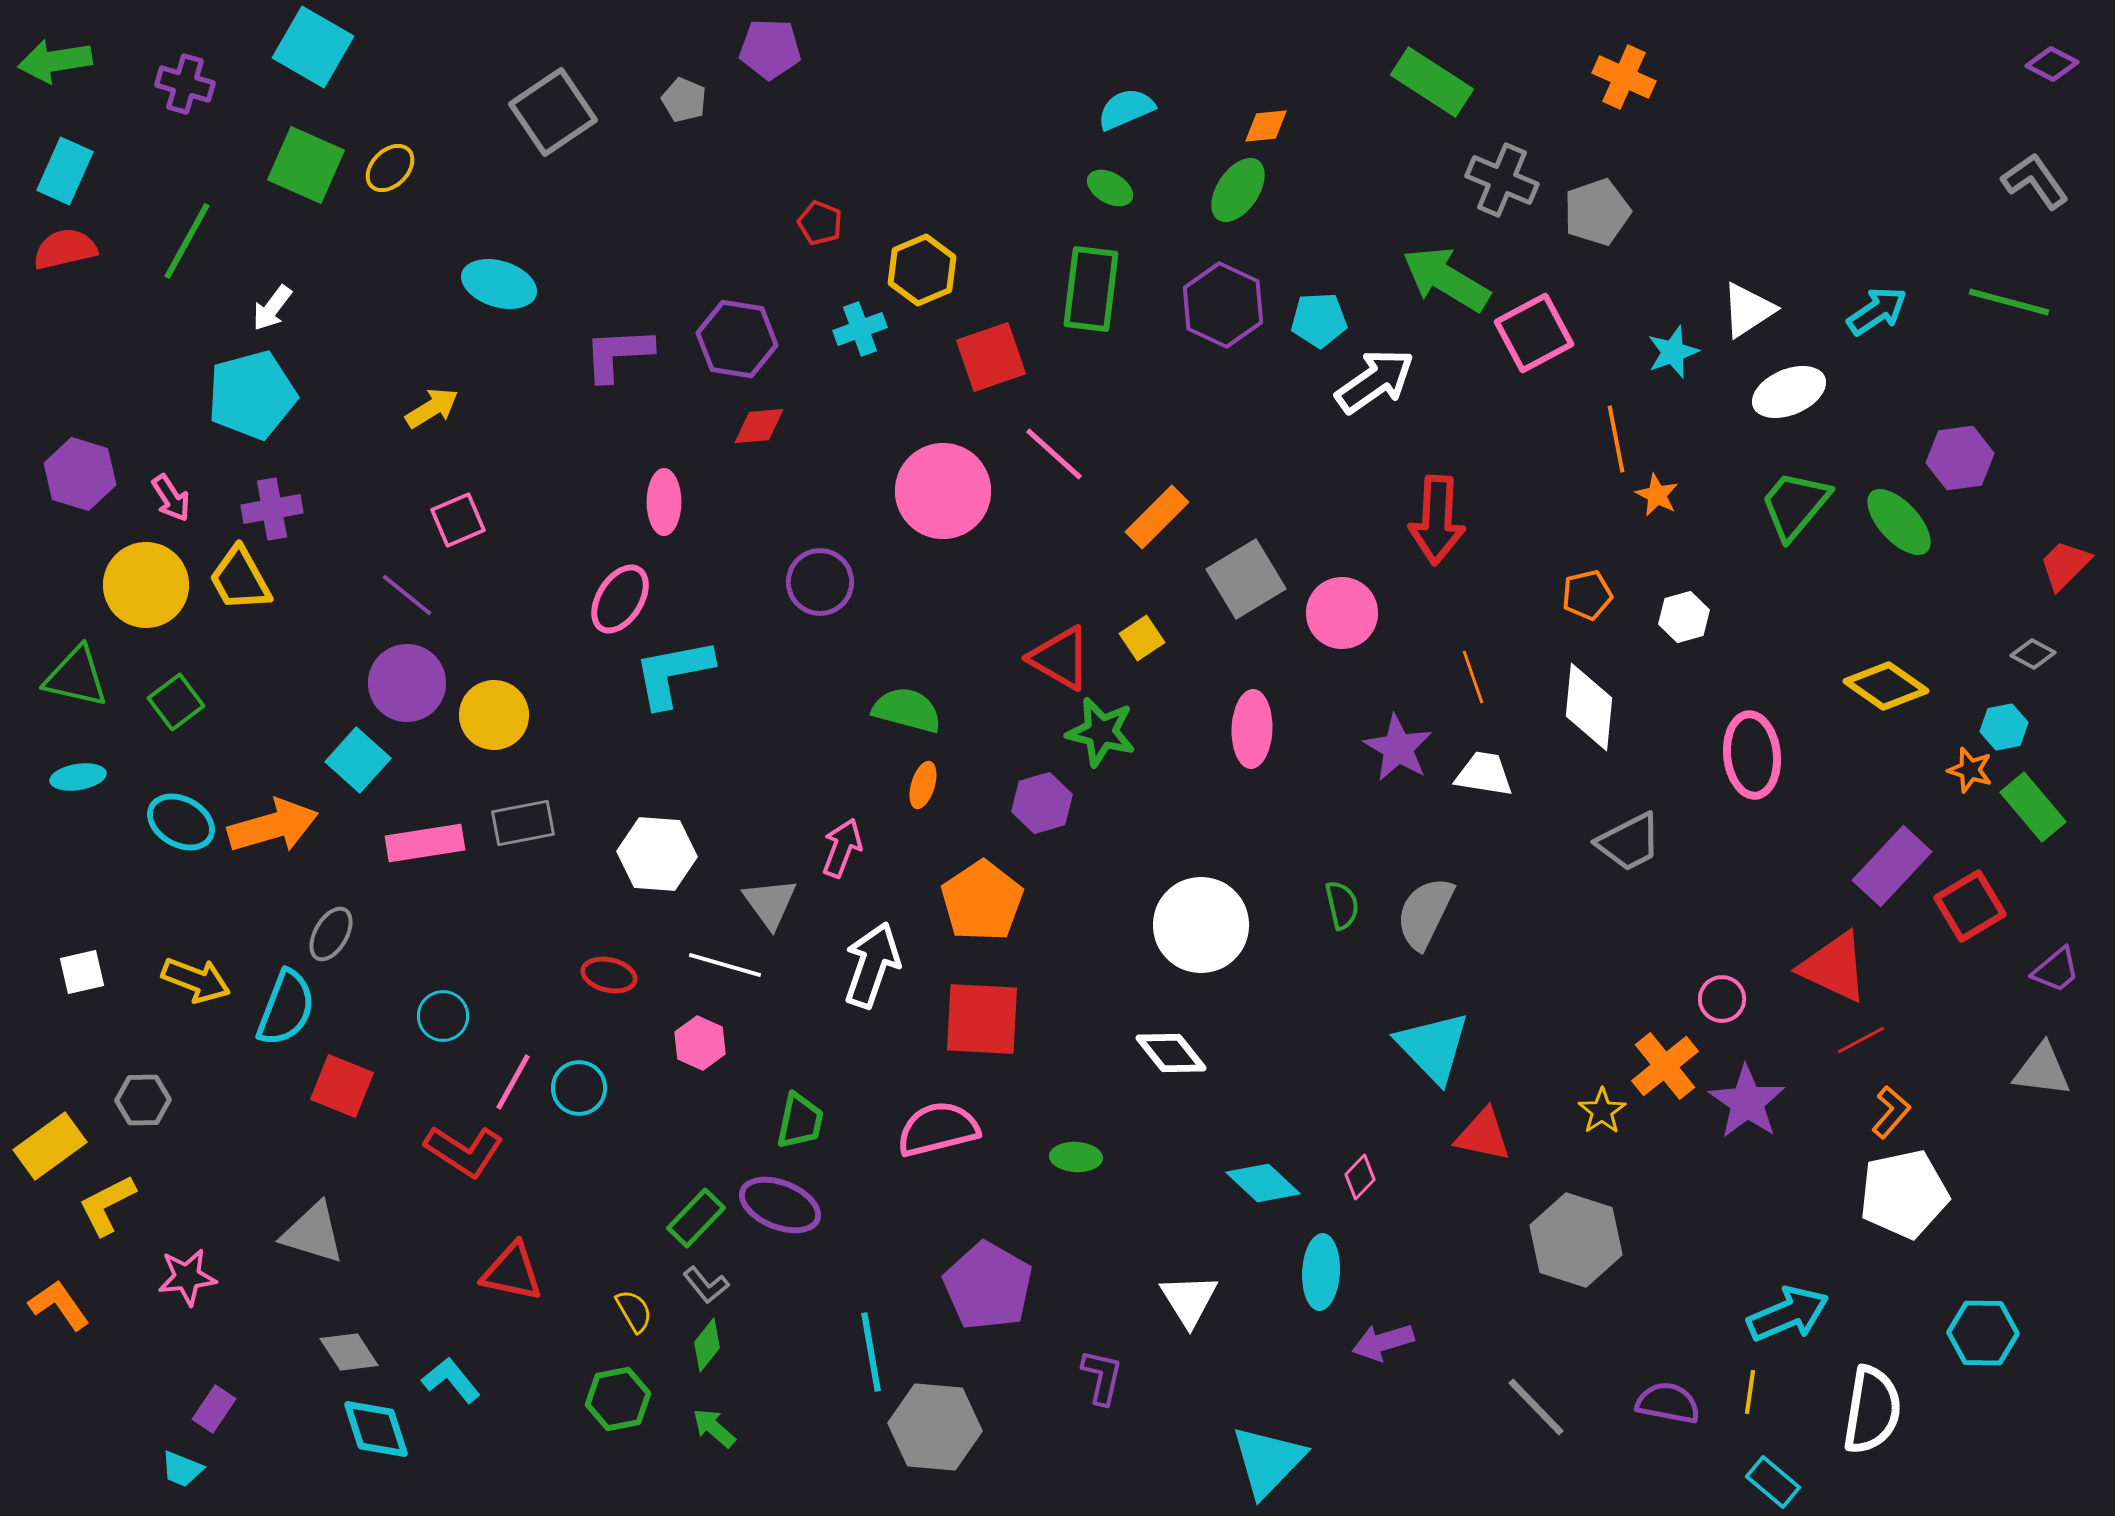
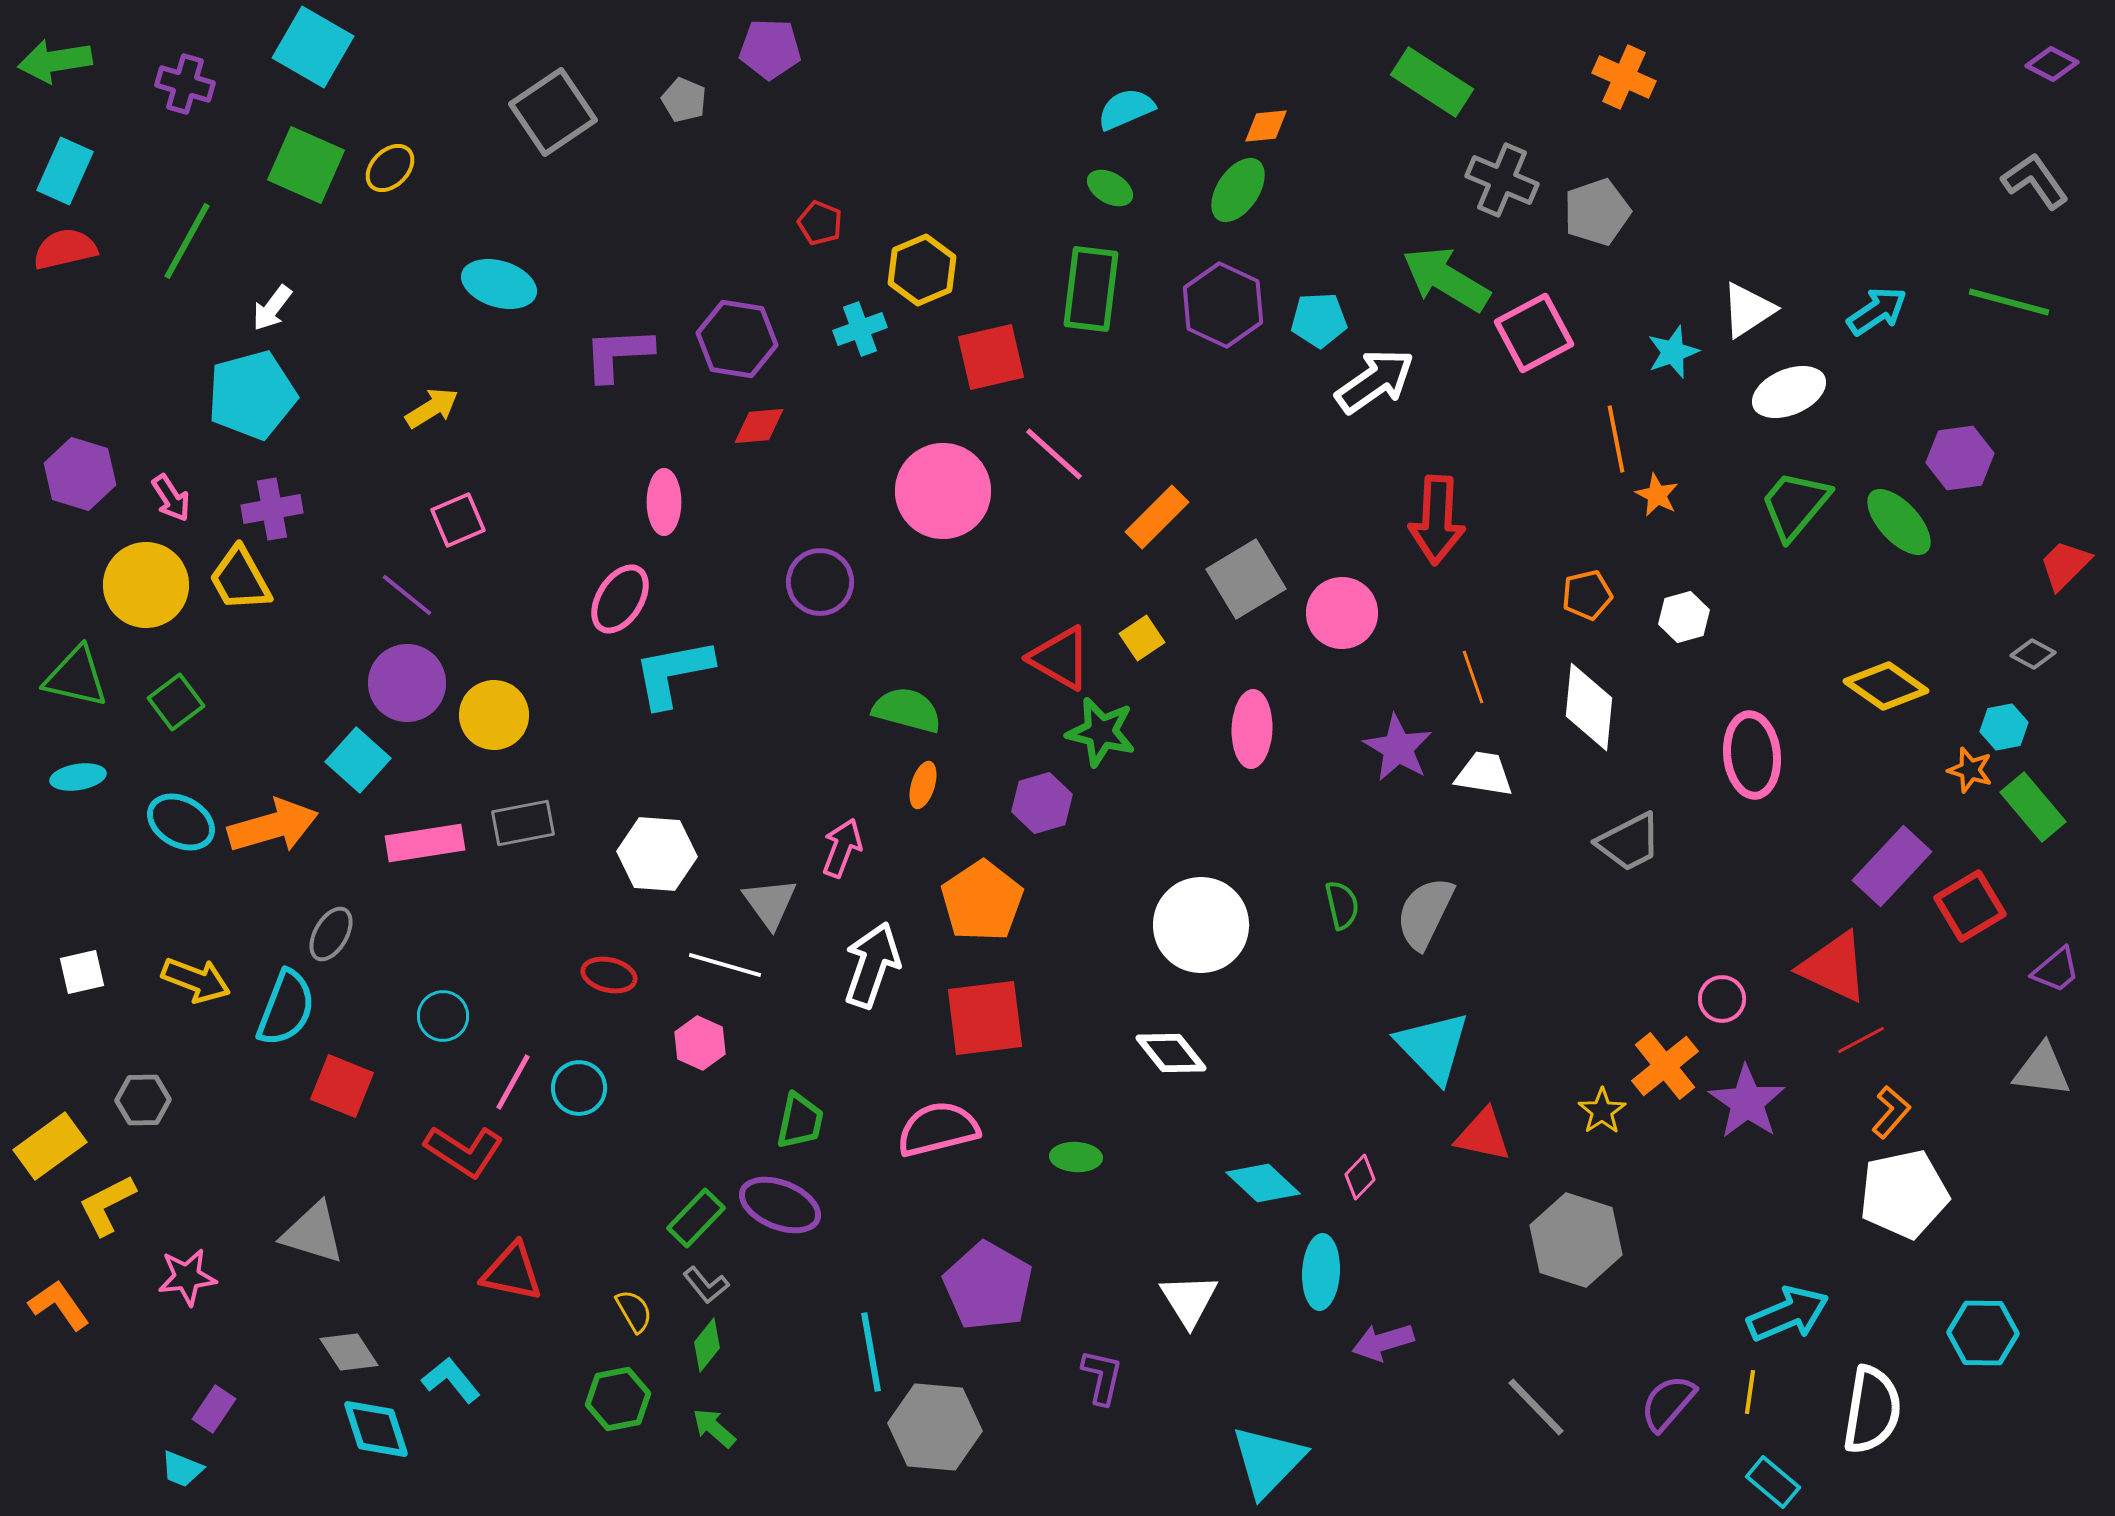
red square at (991, 357): rotated 6 degrees clockwise
red square at (982, 1019): moved 3 px right, 1 px up; rotated 10 degrees counterclockwise
purple semicircle at (1668, 1403): rotated 60 degrees counterclockwise
